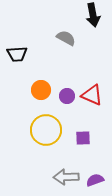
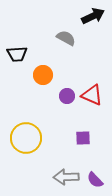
black arrow: moved 1 px down; rotated 105 degrees counterclockwise
orange circle: moved 2 px right, 15 px up
yellow circle: moved 20 px left, 8 px down
purple semicircle: rotated 114 degrees counterclockwise
